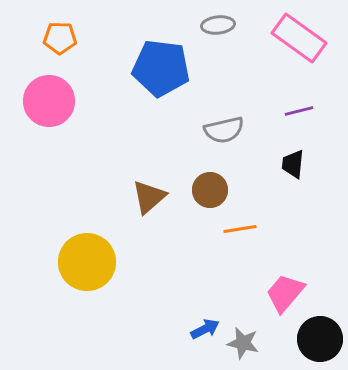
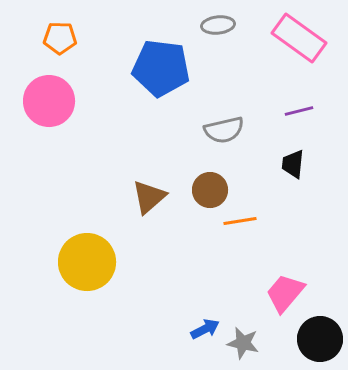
orange line: moved 8 px up
